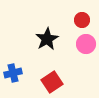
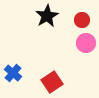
black star: moved 23 px up
pink circle: moved 1 px up
blue cross: rotated 36 degrees counterclockwise
